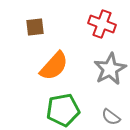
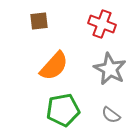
brown square: moved 4 px right, 6 px up
gray star: rotated 16 degrees counterclockwise
gray semicircle: moved 2 px up
